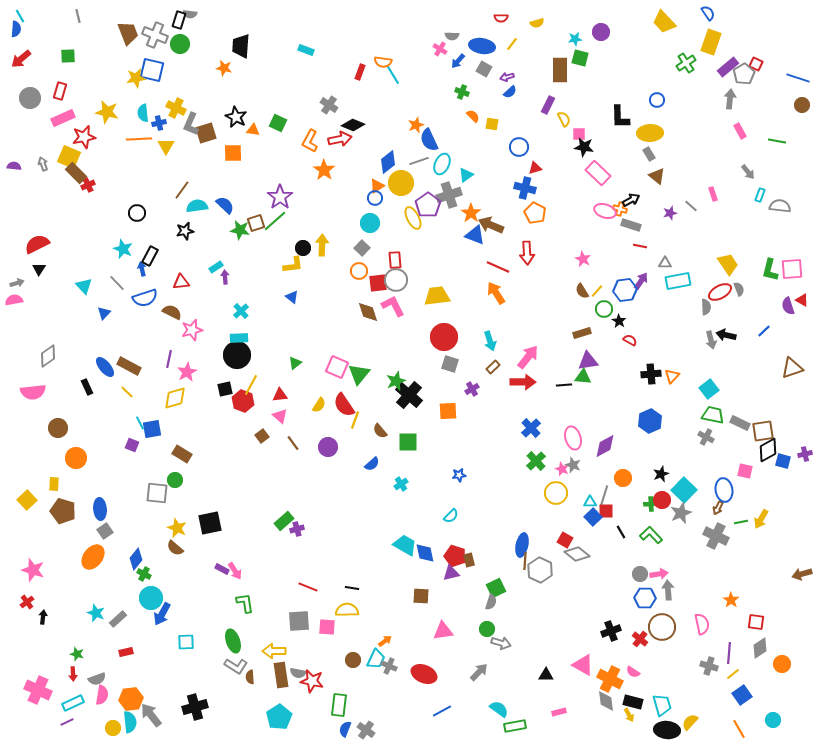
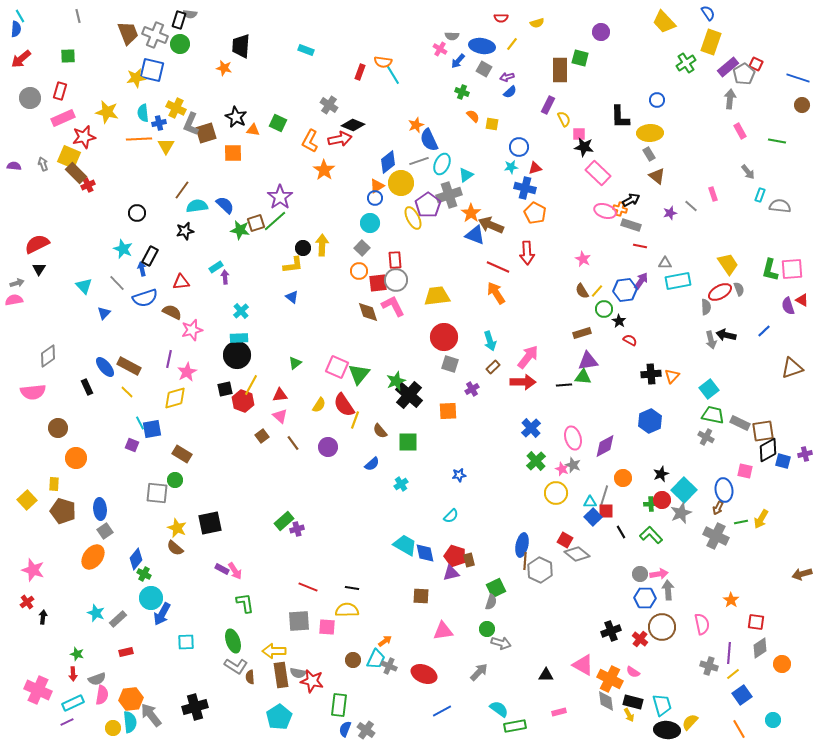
cyan star at (575, 39): moved 64 px left, 128 px down
